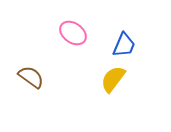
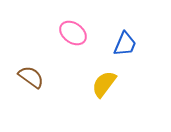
blue trapezoid: moved 1 px right, 1 px up
yellow semicircle: moved 9 px left, 5 px down
